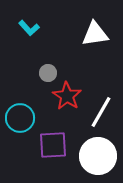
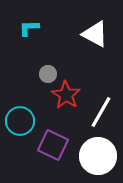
cyan L-shape: rotated 130 degrees clockwise
white triangle: rotated 36 degrees clockwise
gray circle: moved 1 px down
red star: moved 1 px left, 1 px up
cyan circle: moved 3 px down
purple square: rotated 28 degrees clockwise
